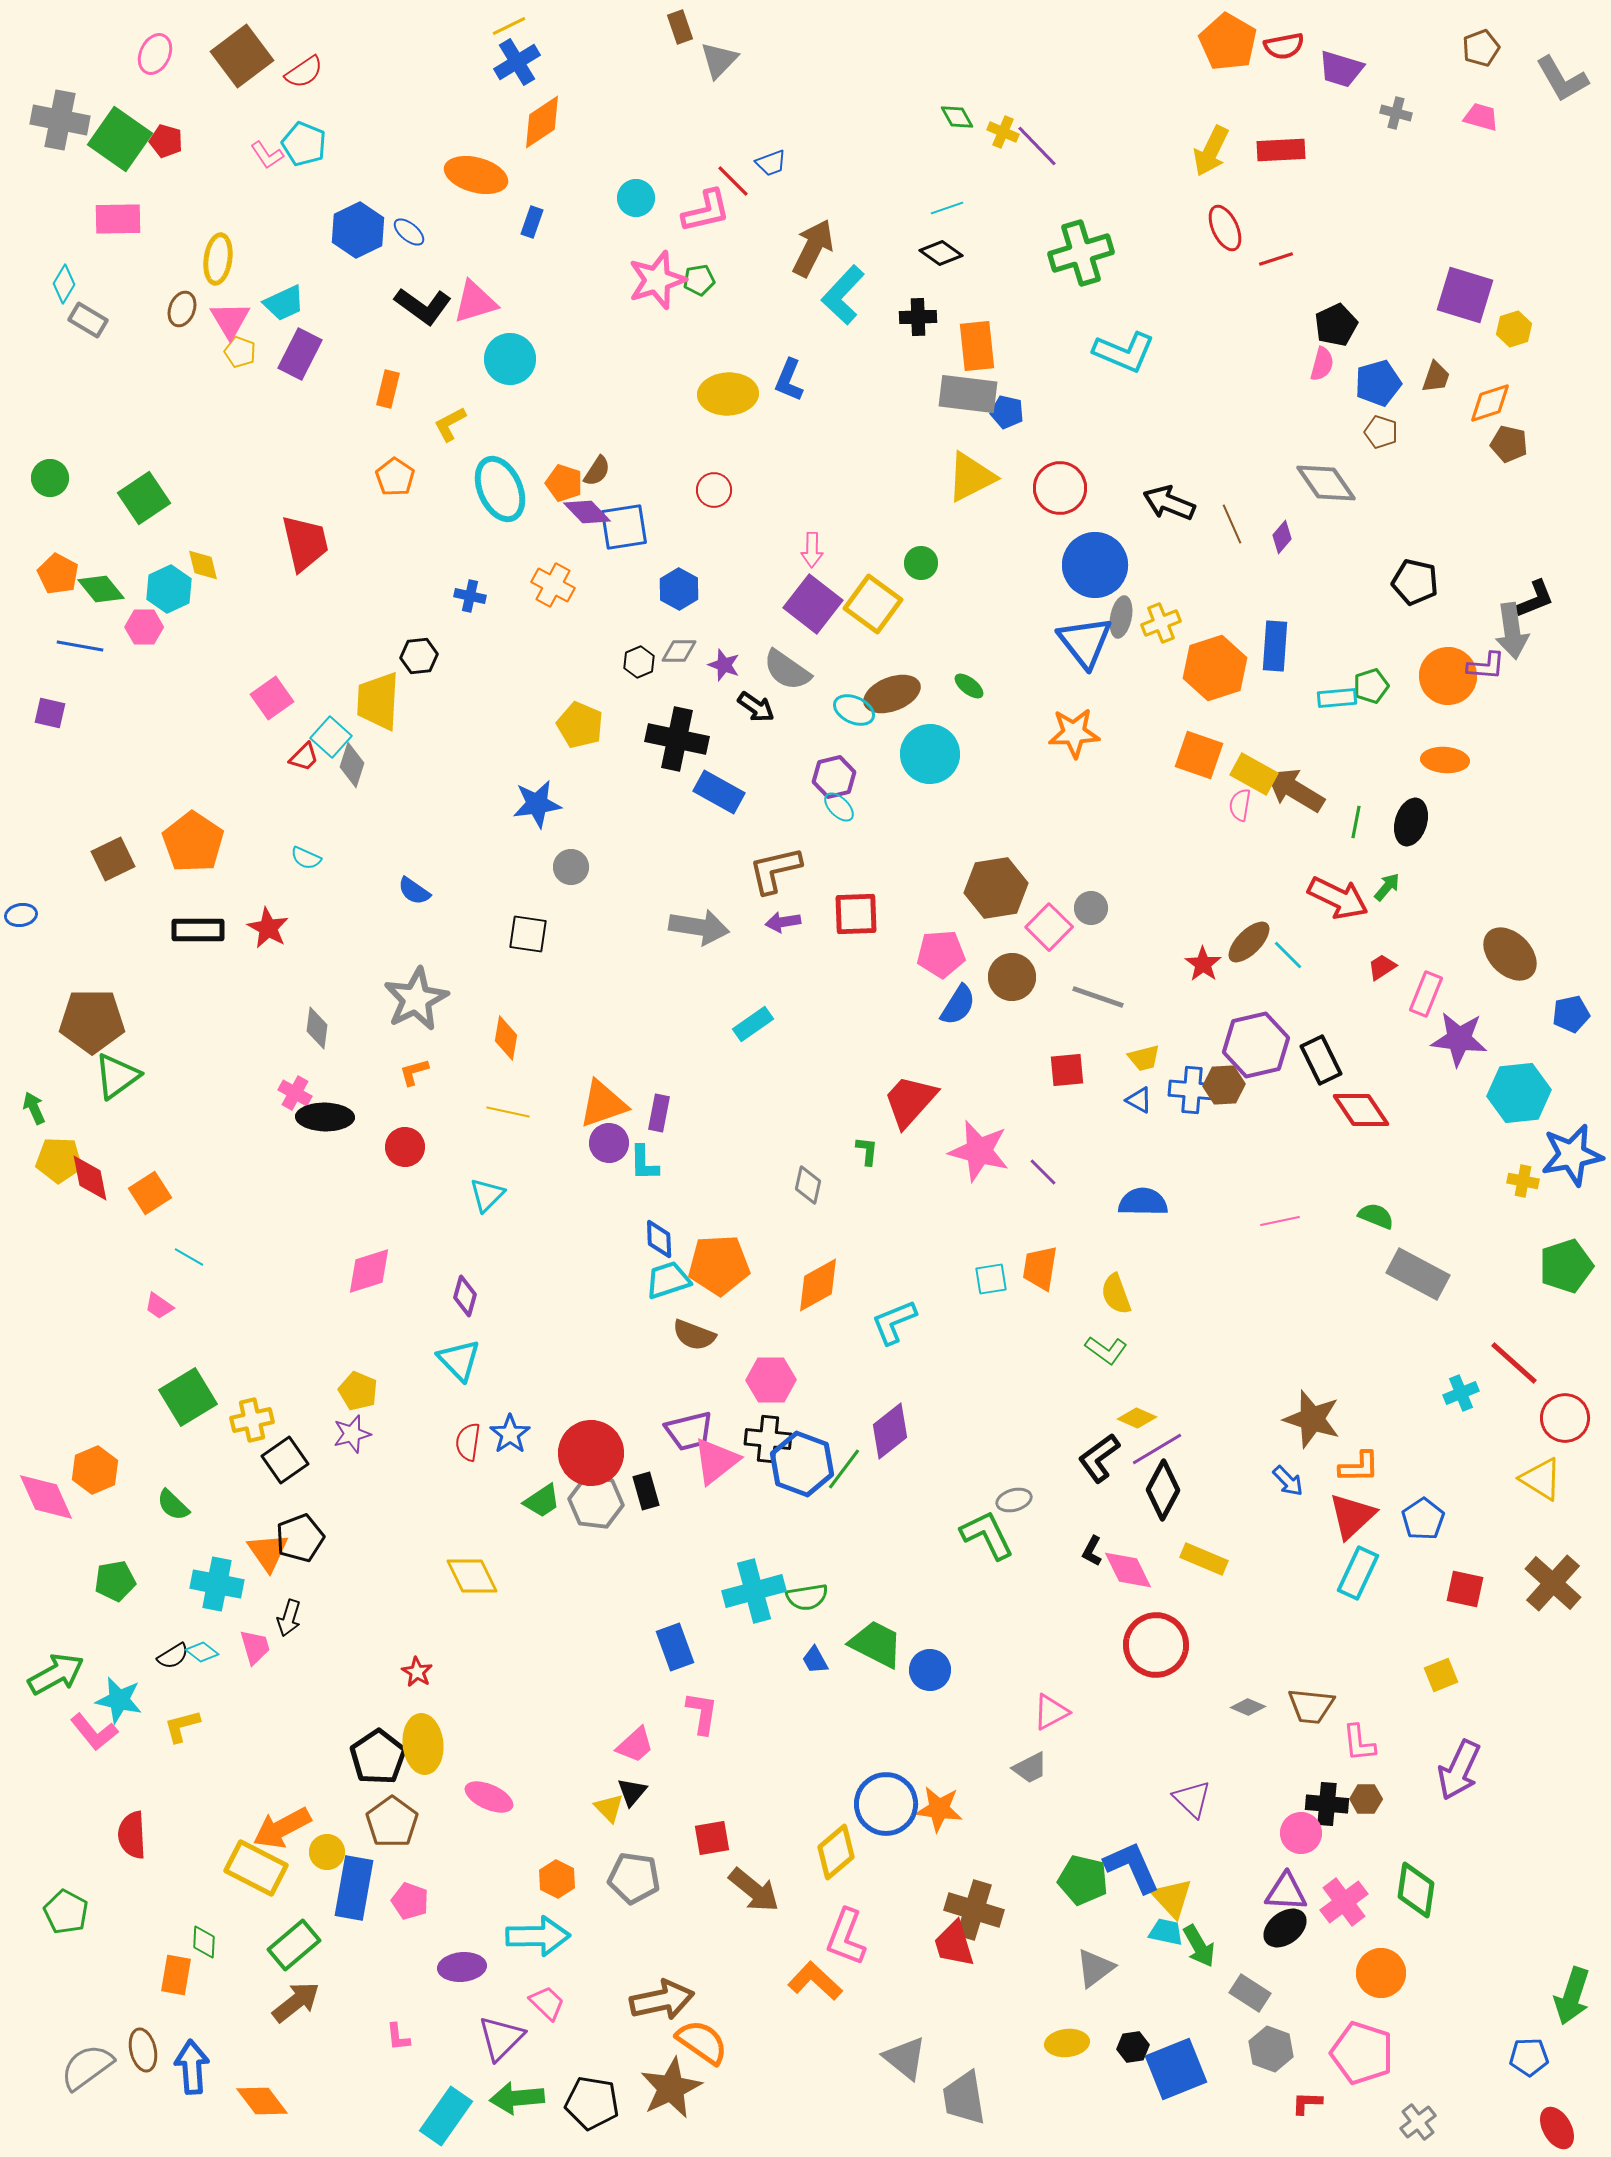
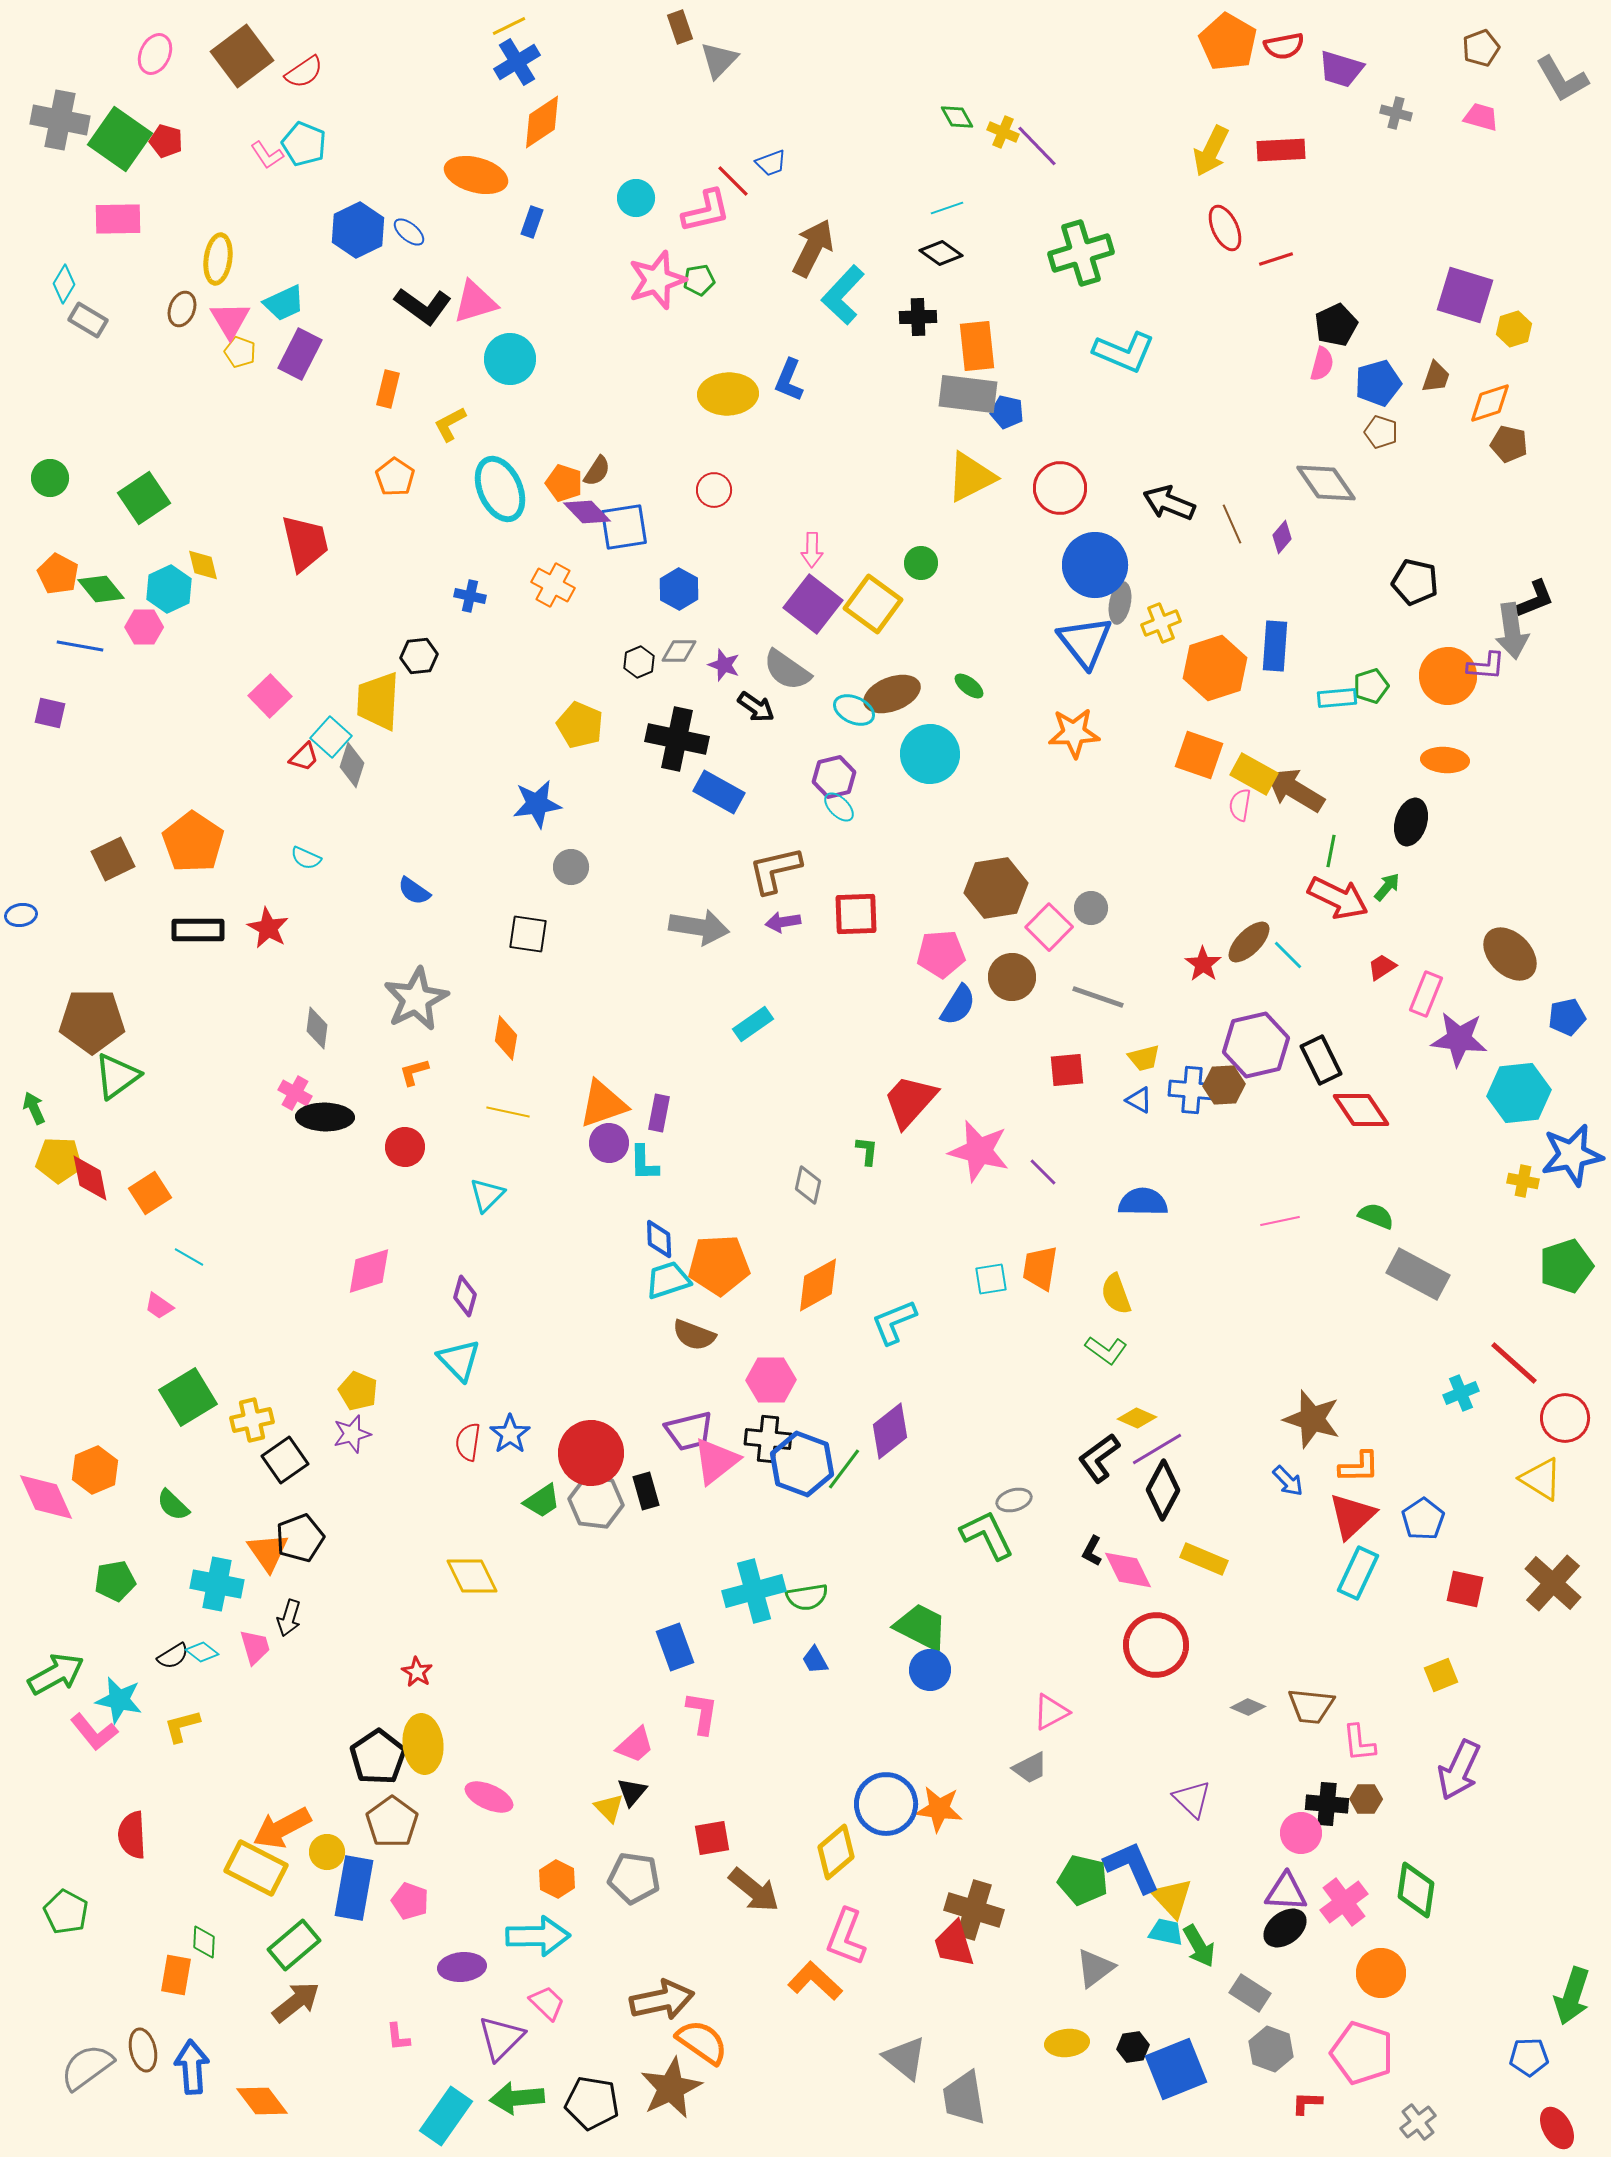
gray ellipse at (1121, 617): moved 1 px left, 14 px up
pink square at (272, 698): moved 2 px left, 2 px up; rotated 9 degrees counterclockwise
green line at (1356, 822): moved 25 px left, 29 px down
blue pentagon at (1571, 1014): moved 4 px left, 3 px down
green trapezoid at (876, 1644): moved 45 px right, 17 px up
